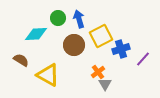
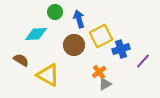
green circle: moved 3 px left, 6 px up
purple line: moved 2 px down
orange cross: moved 1 px right
gray triangle: rotated 32 degrees clockwise
